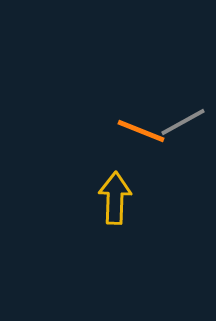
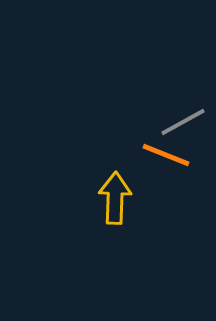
orange line: moved 25 px right, 24 px down
